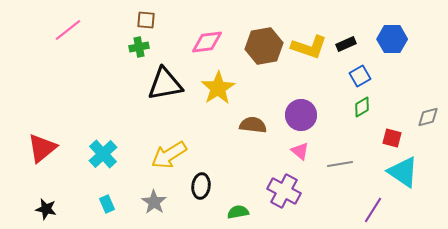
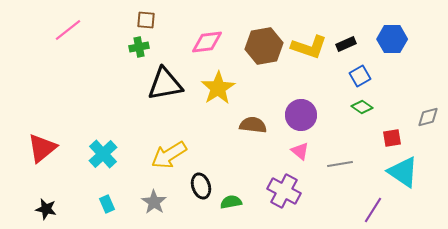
green diamond: rotated 65 degrees clockwise
red square: rotated 24 degrees counterclockwise
black ellipse: rotated 25 degrees counterclockwise
green semicircle: moved 7 px left, 10 px up
